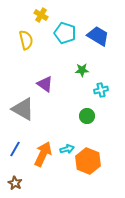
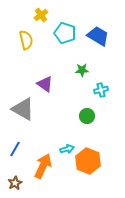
yellow cross: rotated 24 degrees clockwise
orange arrow: moved 12 px down
brown star: rotated 16 degrees clockwise
